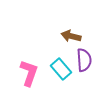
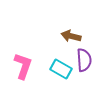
cyan rectangle: rotated 20 degrees counterclockwise
pink L-shape: moved 6 px left, 7 px up
